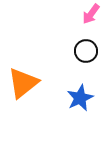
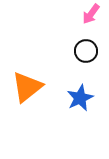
orange triangle: moved 4 px right, 4 px down
